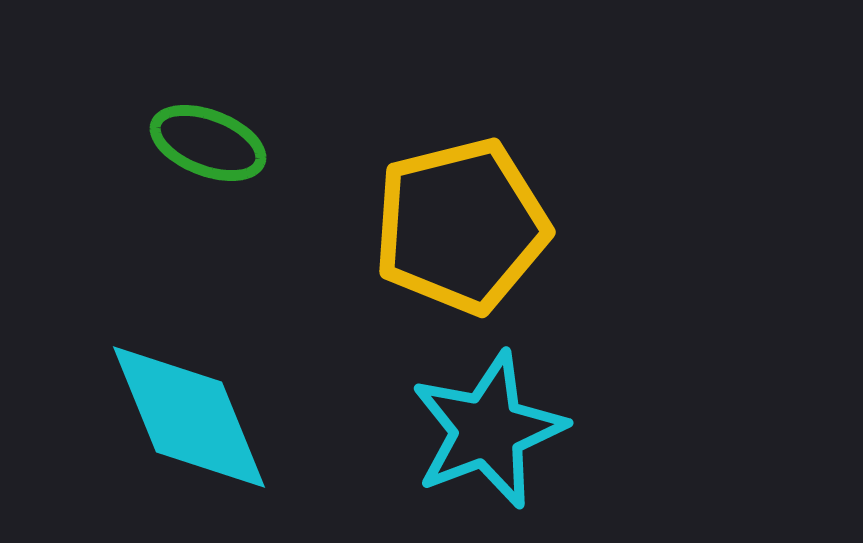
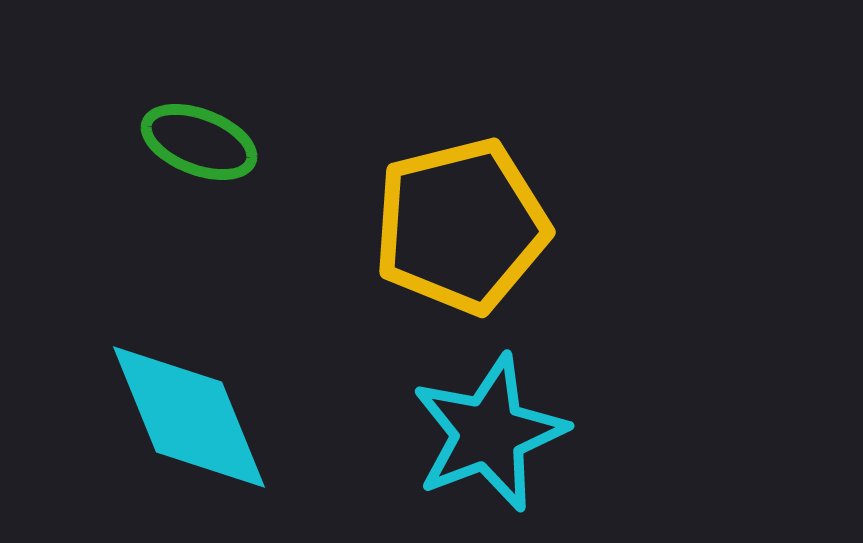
green ellipse: moved 9 px left, 1 px up
cyan star: moved 1 px right, 3 px down
